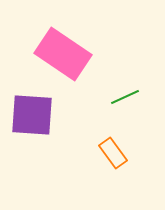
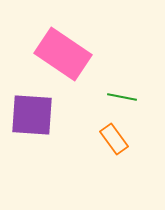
green line: moved 3 px left; rotated 36 degrees clockwise
orange rectangle: moved 1 px right, 14 px up
